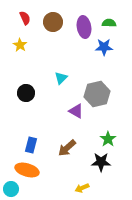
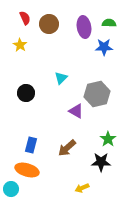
brown circle: moved 4 px left, 2 px down
